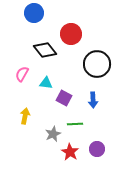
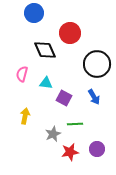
red circle: moved 1 px left, 1 px up
black diamond: rotated 15 degrees clockwise
pink semicircle: rotated 14 degrees counterclockwise
blue arrow: moved 1 px right, 3 px up; rotated 28 degrees counterclockwise
red star: rotated 30 degrees clockwise
